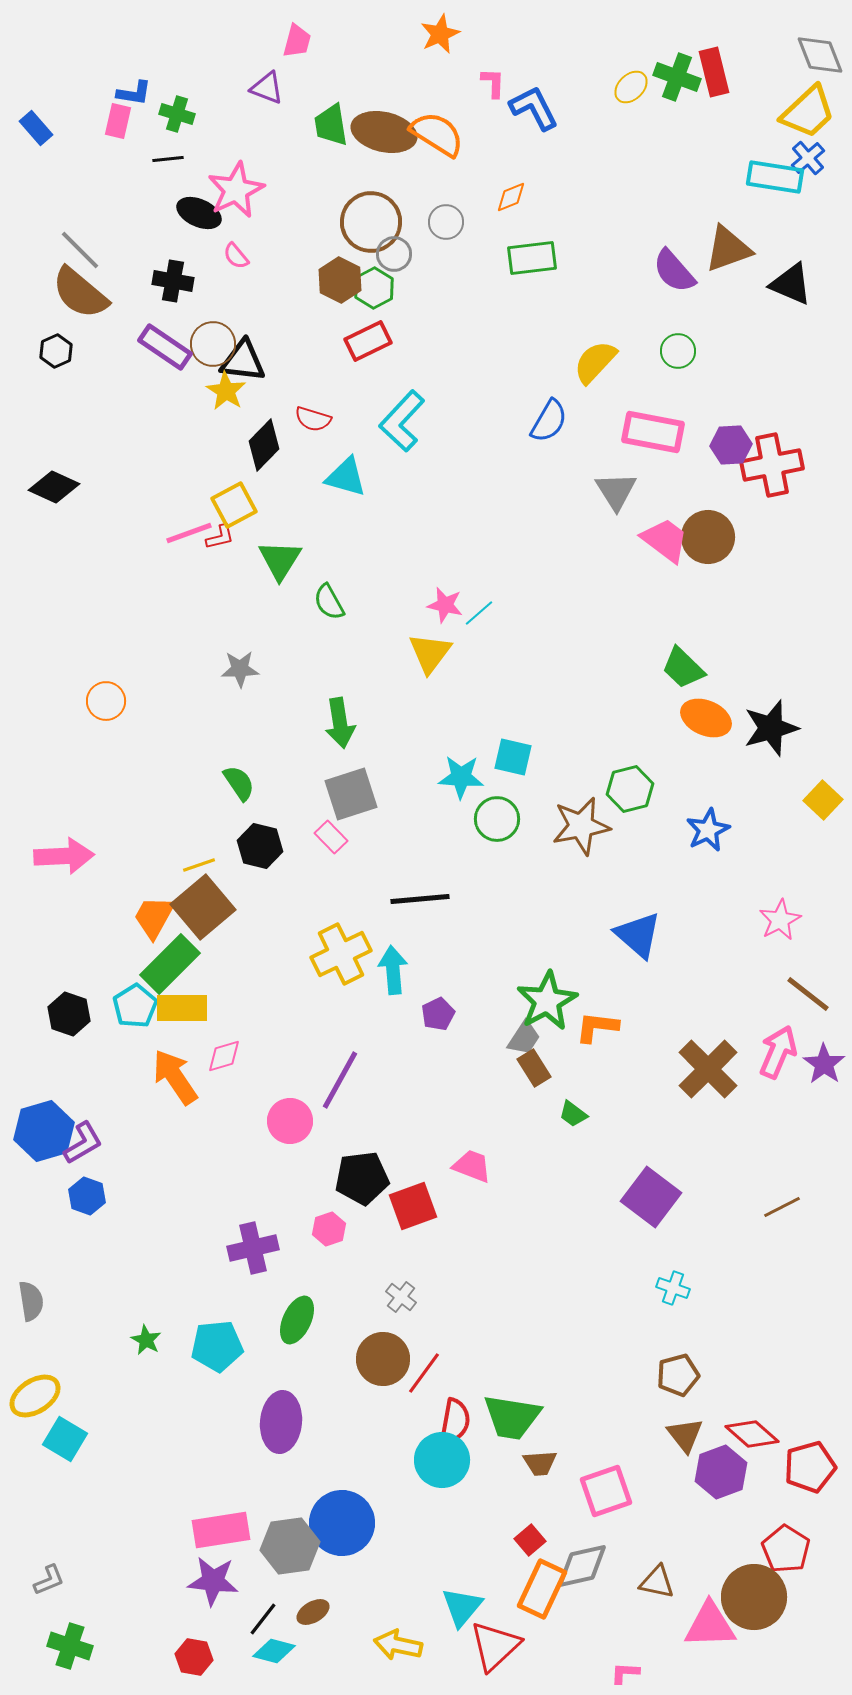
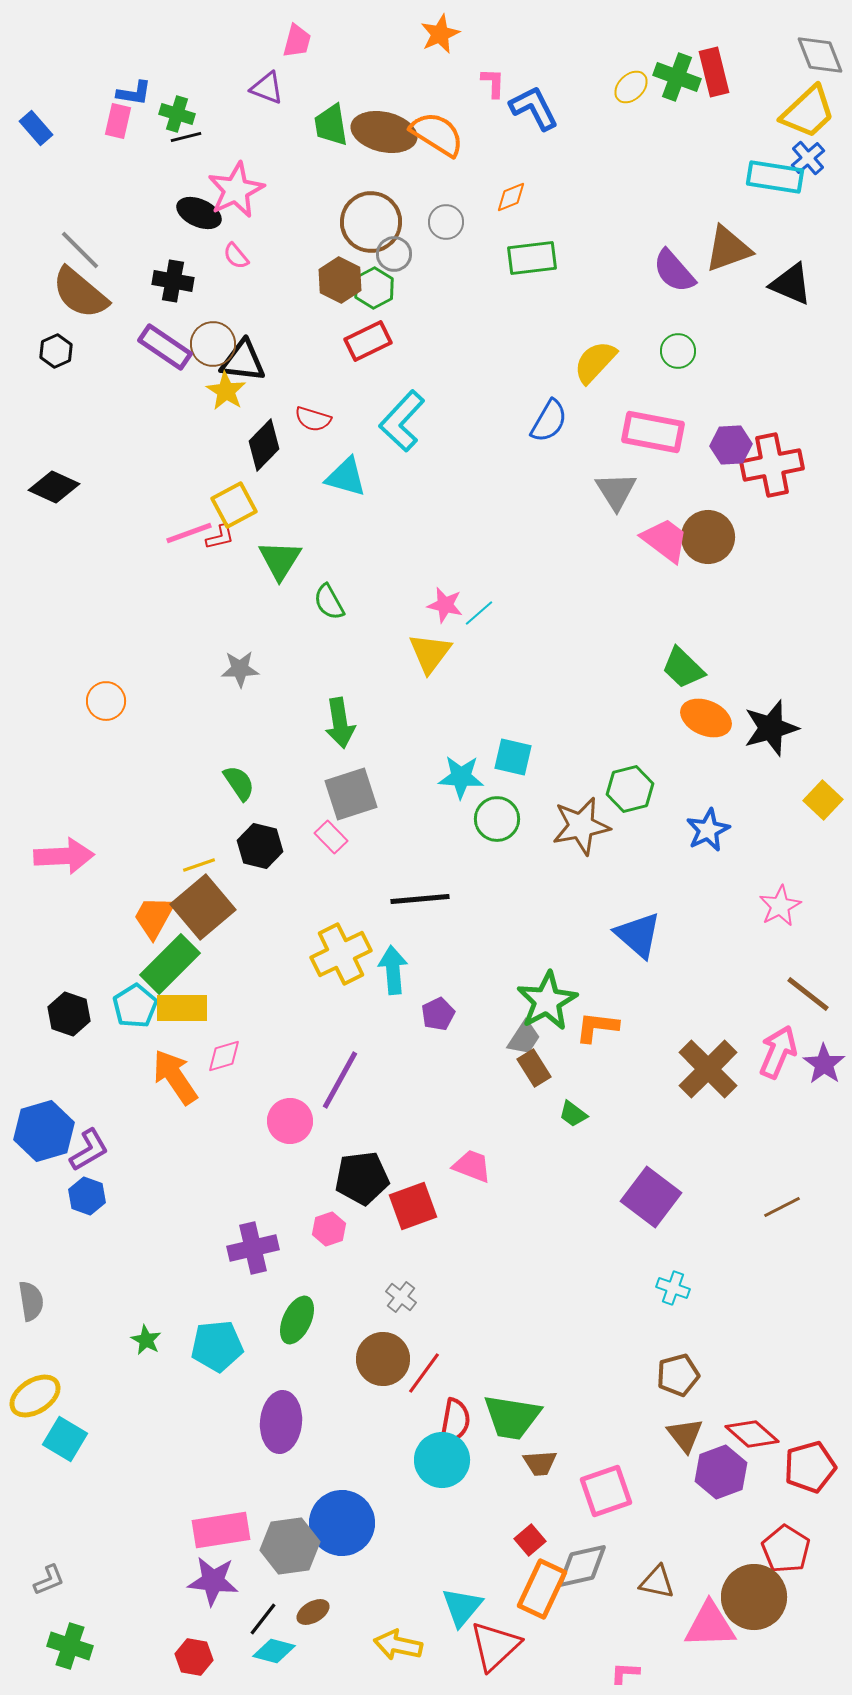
black line at (168, 159): moved 18 px right, 22 px up; rotated 8 degrees counterclockwise
pink star at (780, 920): moved 14 px up
purple L-shape at (83, 1143): moved 6 px right, 7 px down
